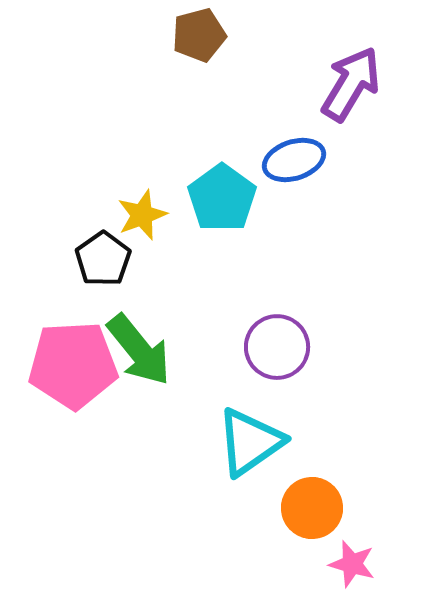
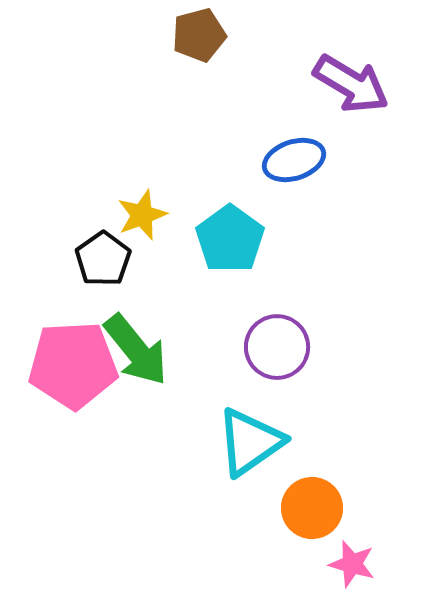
purple arrow: rotated 90 degrees clockwise
cyan pentagon: moved 8 px right, 41 px down
green arrow: moved 3 px left
